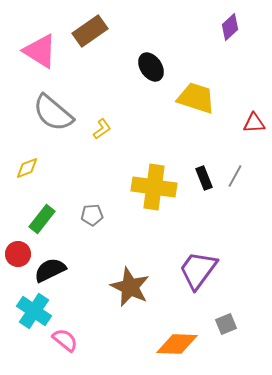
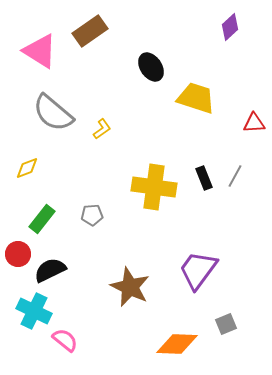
cyan cross: rotated 8 degrees counterclockwise
